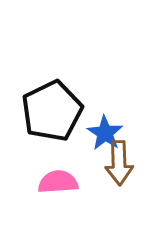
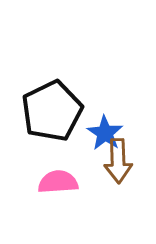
brown arrow: moved 1 px left, 2 px up
